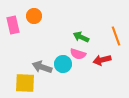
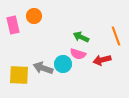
gray arrow: moved 1 px right, 1 px down
yellow square: moved 6 px left, 8 px up
